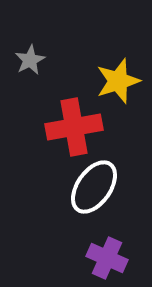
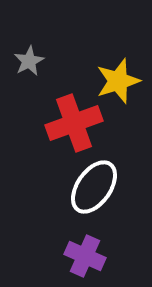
gray star: moved 1 px left, 1 px down
red cross: moved 4 px up; rotated 10 degrees counterclockwise
purple cross: moved 22 px left, 2 px up
